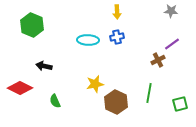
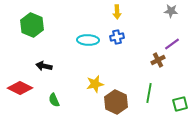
green semicircle: moved 1 px left, 1 px up
